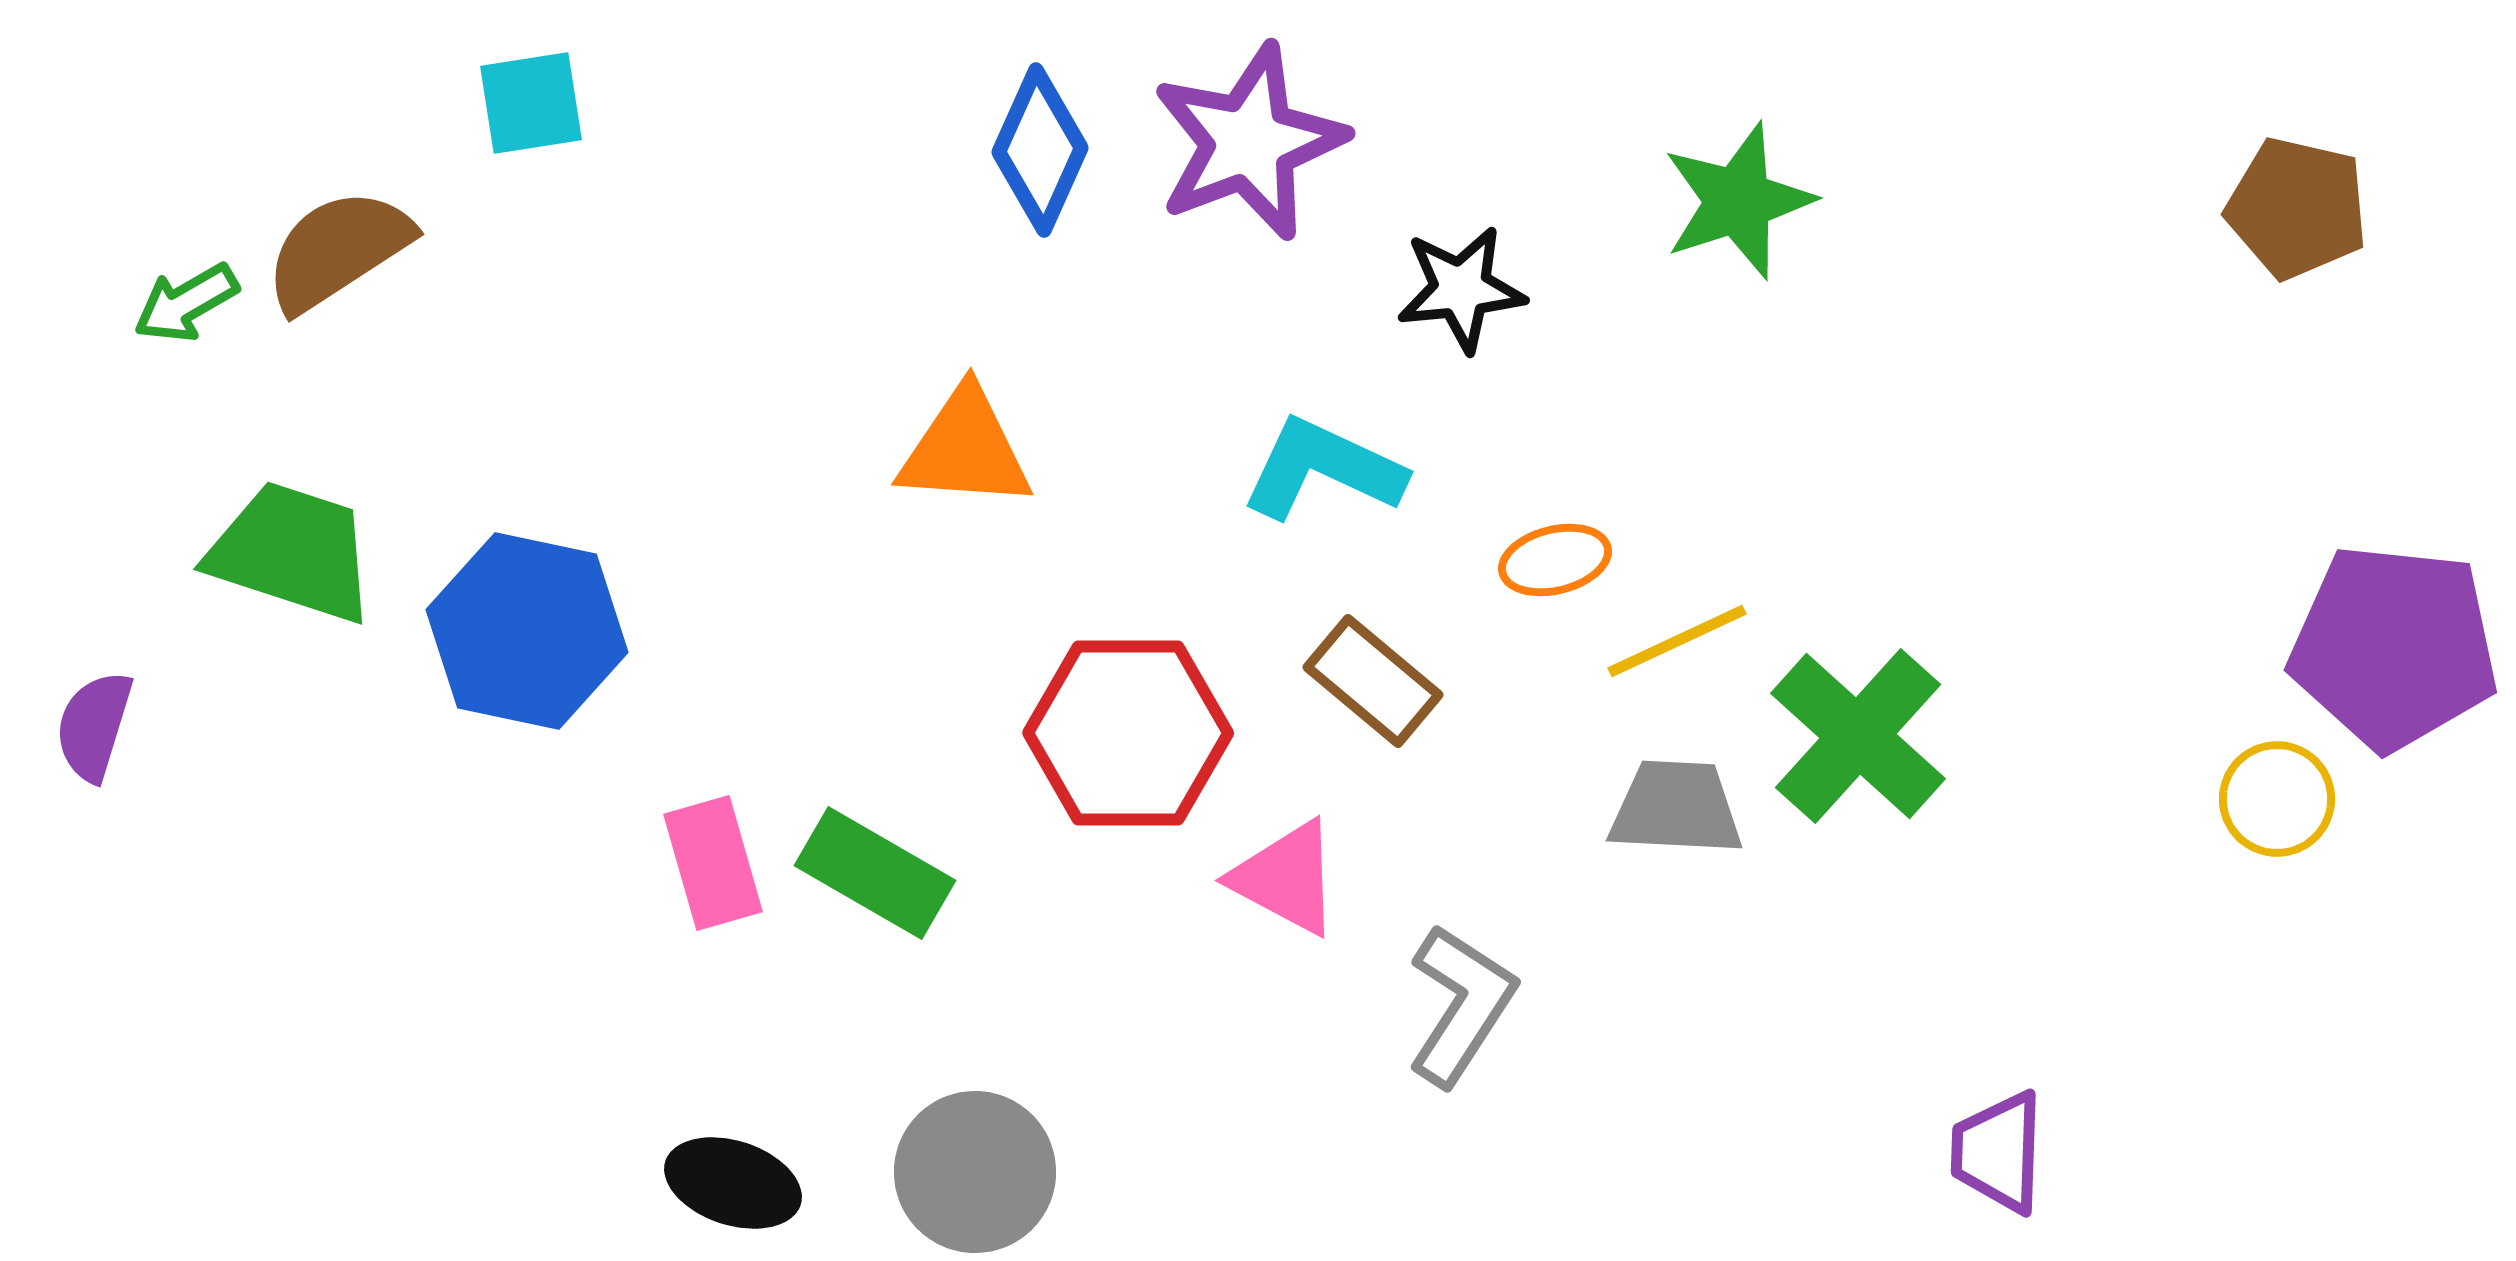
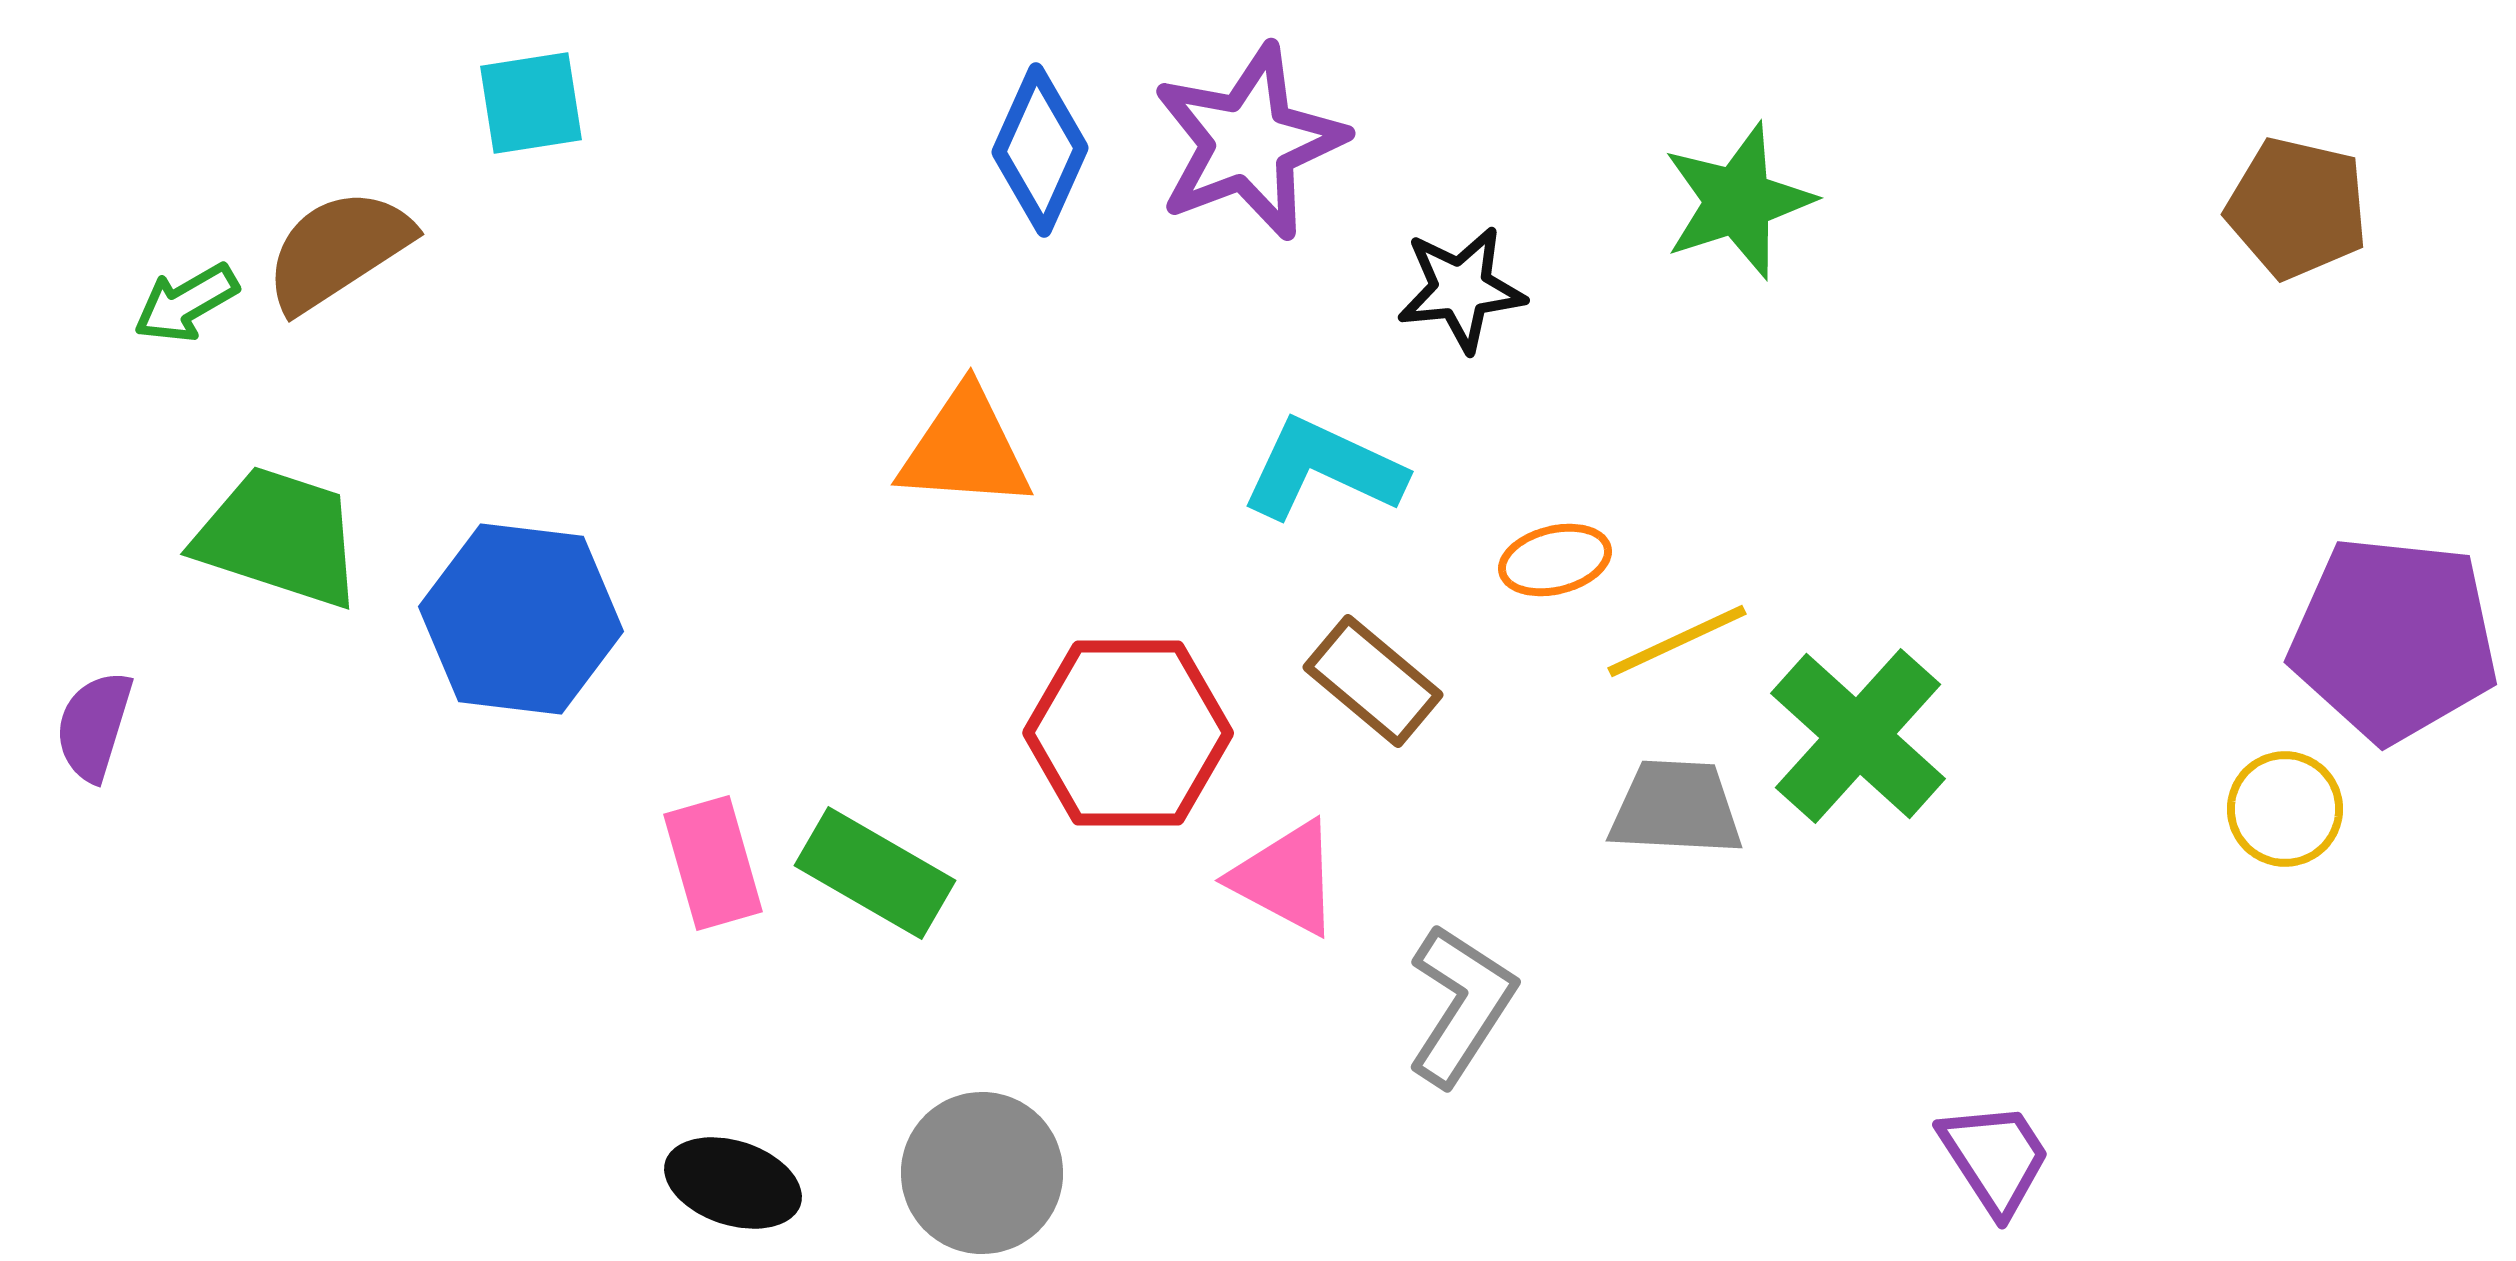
green trapezoid: moved 13 px left, 15 px up
blue hexagon: moved 6 px left, 12 px up; rotated 5 degrees counterclockwise
purple pentagon: moved 8 px up
yellow circle: moved 8 px right, 10 px down
purple trapezoid: moved 3 px left, 6 px down; rotated 145 degrees clockwise
gray circle: moved 7 px right, 1 px down
